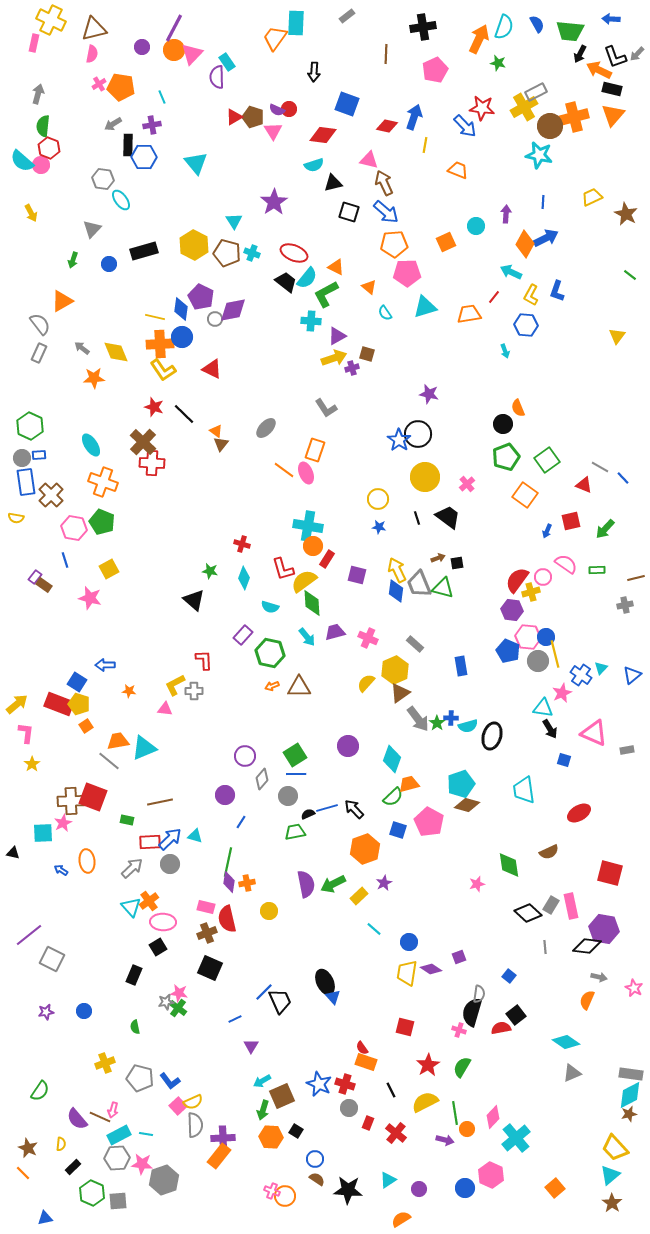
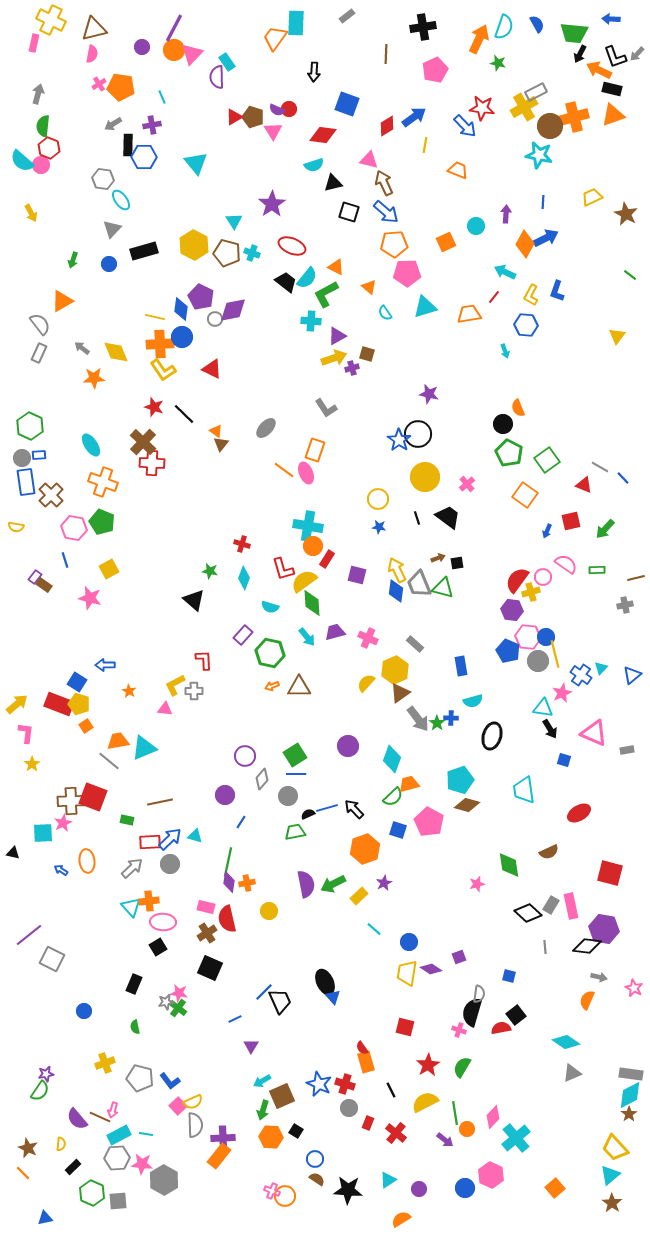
green trapezoid at (570, 31): moved 4 px right, 2 px down
orange triangle at (613, 115): rotated 30 degrees clockwise
blue arrow at (414, 117): rotated 35 degrees clockwise
red diamond at (387, 126): rotated 45 degrees counterclockwise
purple star at (274, 202): moved 2 px left, 2 px down
gray triangle at (92, 229): moved 20 px right
red ellipse at (294, 253): moved 2 px left, 7 px up
cyan arrow at (511, 272): moved 6 px left
green pentagon at (506, 457): moved 3 px right, 4 px up; rotated 24 degrees counterclockwise
yellow semicircle at (16, 518): moved 9 px down
orange star at (129, 691): rotated 24 degrees clockwise
cyan semicircle at (468, 726): moved 5 px right, 25 px up
cyan pentagon at (461, 784): moved 1 px left, 4 px up
orange cross at (149, 901): rotated 30 degrees clockwise
brown cross at (207, 933): rotated 12 degrees counterclockwise
black rectangle at (134, 975): moved 9 px down
blue square at (509, 976): rotated 24 degrees counterclockwise
purple star at (46, 1012): moved 62 px down
orange rectangle at (366, 1062): rotated 55 degrees clockwise
brown star at (629, 1114): rotated 21 degrees counterclockwise
purple arrow at (445, 1140): rotated 24 degrees clockwise
gray hexagon at (164, 1180): rotated 12 degrees counterclockwise
